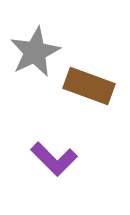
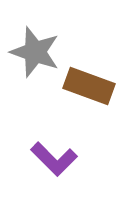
gray star: rotated 27 degrees counterclockwise
